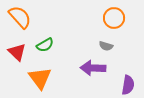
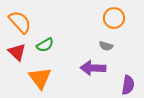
orange semicircle: moved 5 px down
